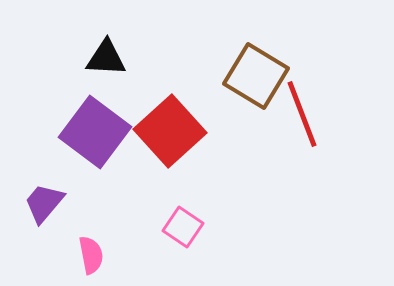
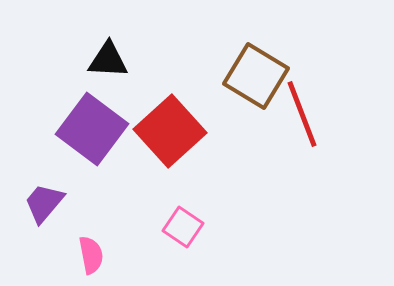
black triangle: moved 2 px right, 2 px down
purple square: moved 3 px left, 3 px up
